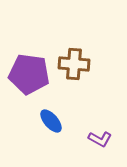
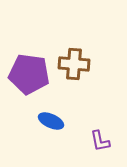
blue ellipse: rotated 25 degrees counterclockwise
purple L-shape: moved 2 px down; rotated 50 degrees clockwise
